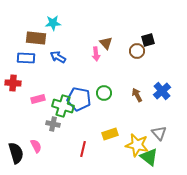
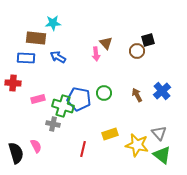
green triangle: moved 13 px right, 2 px up
